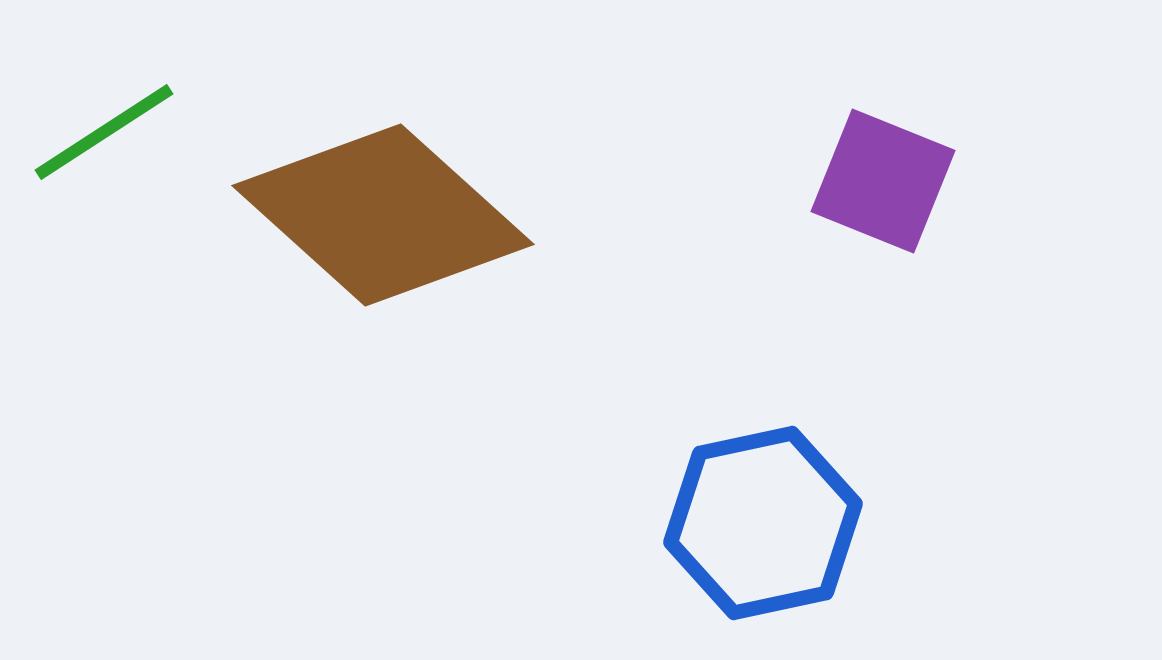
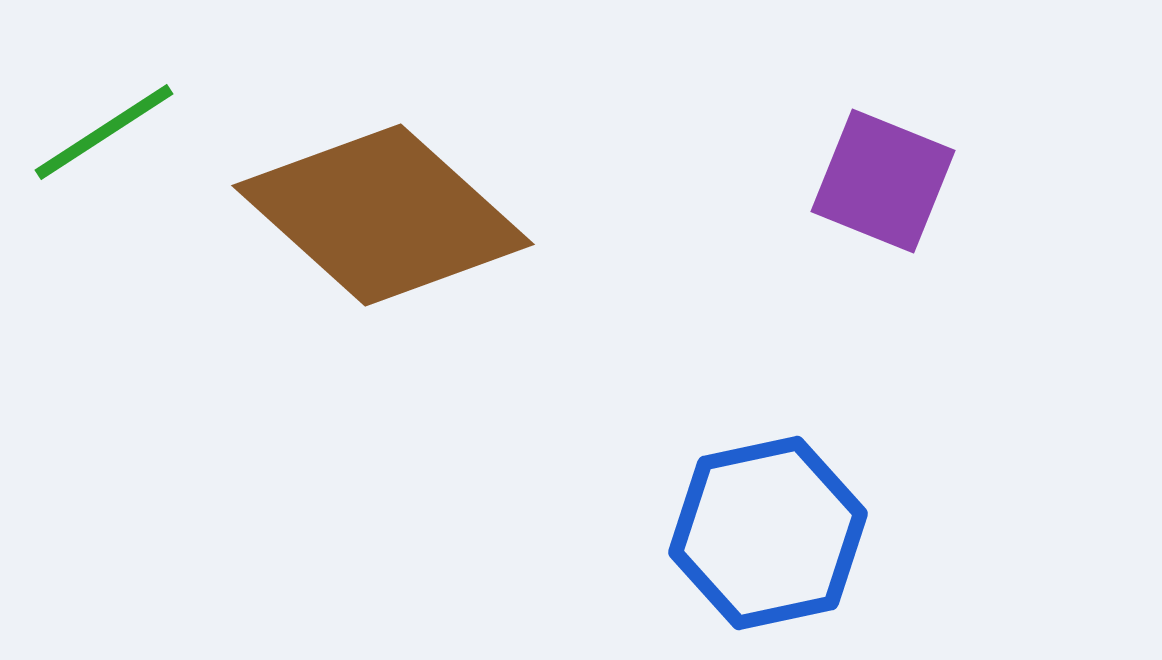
blue hexagon: moved 5 px right, 10 px down
